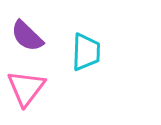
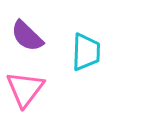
pink triangle: moved 1 px left, 1 px down
